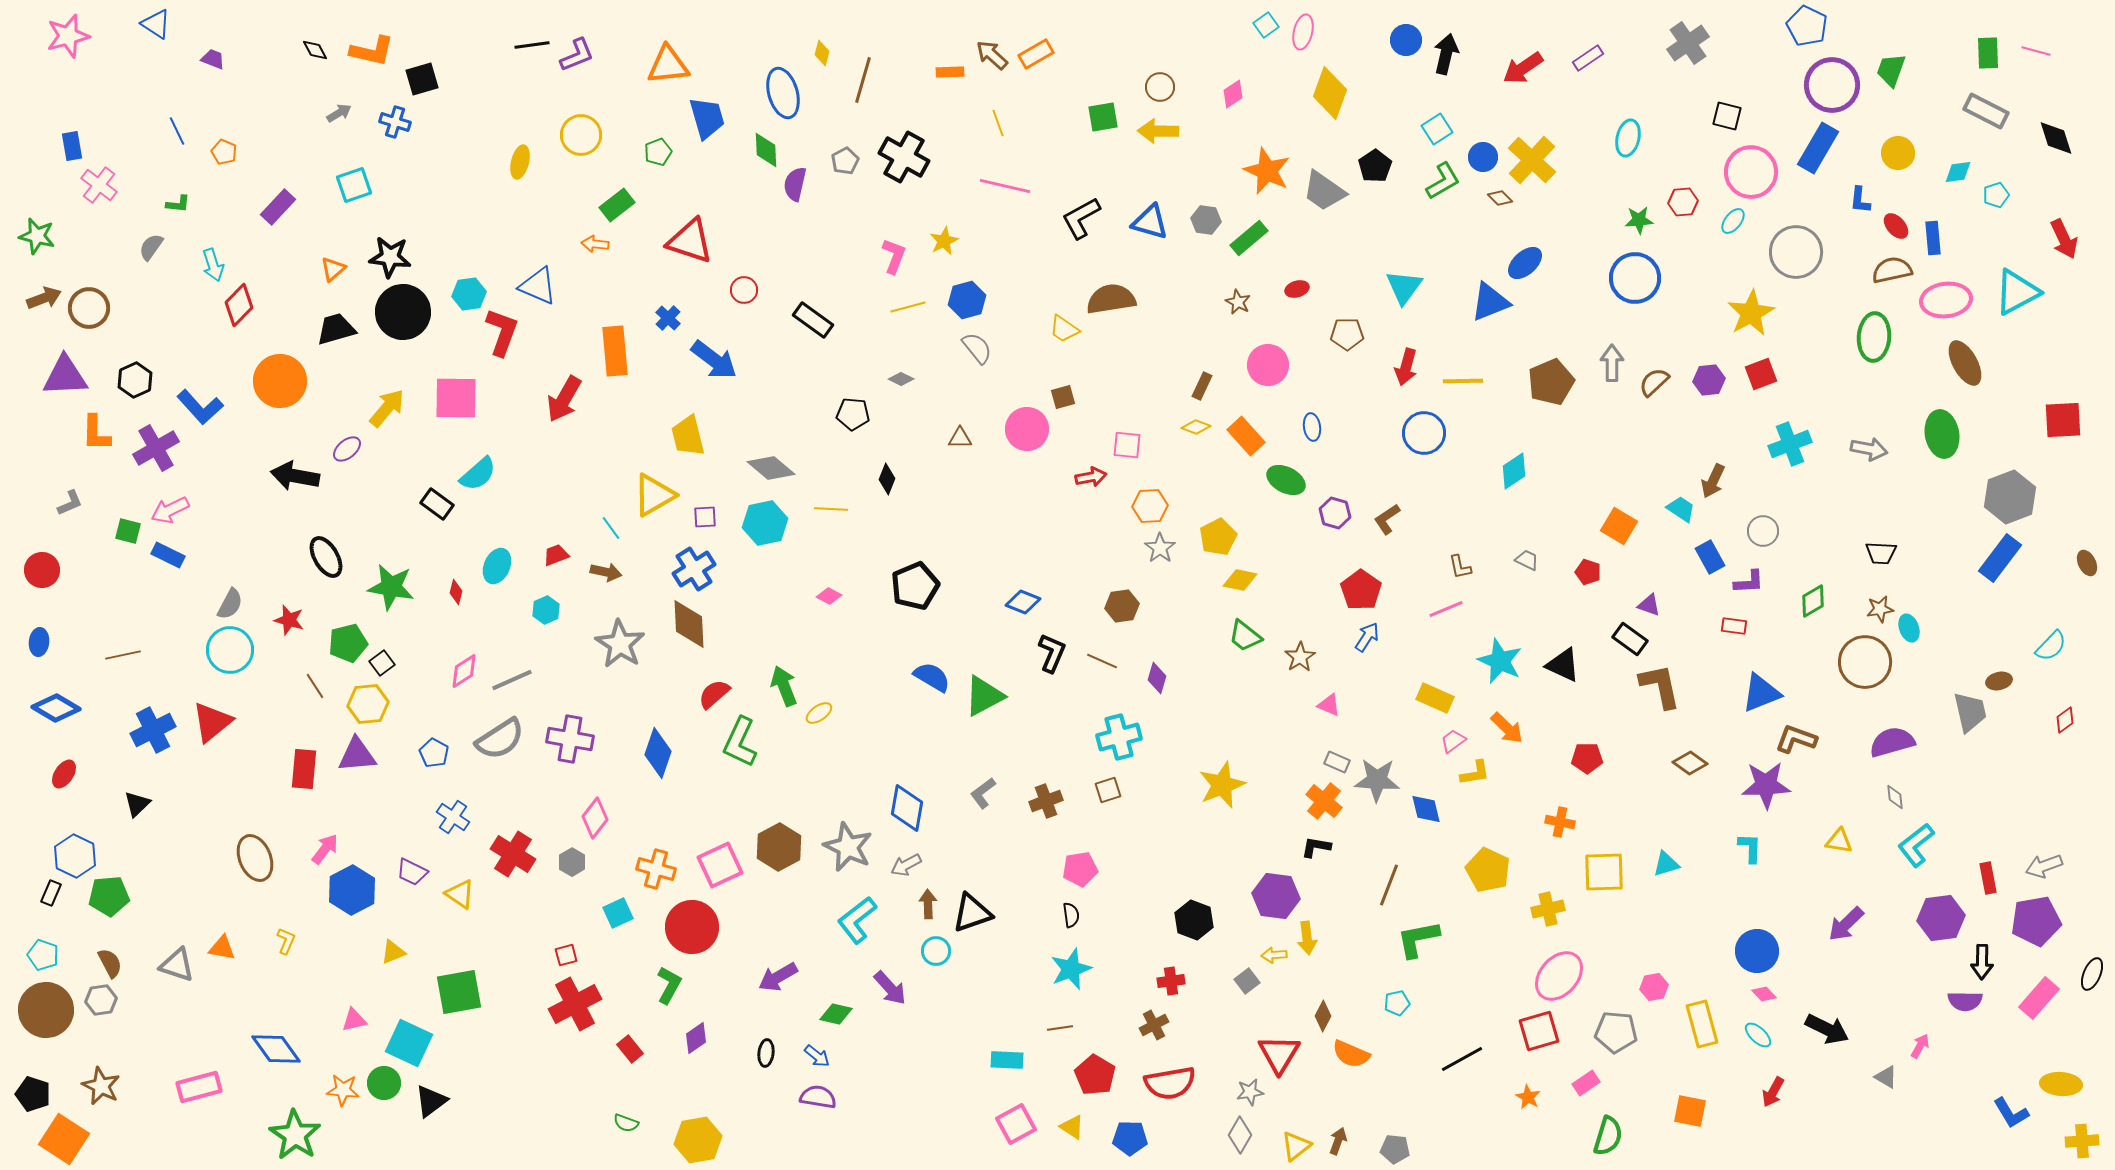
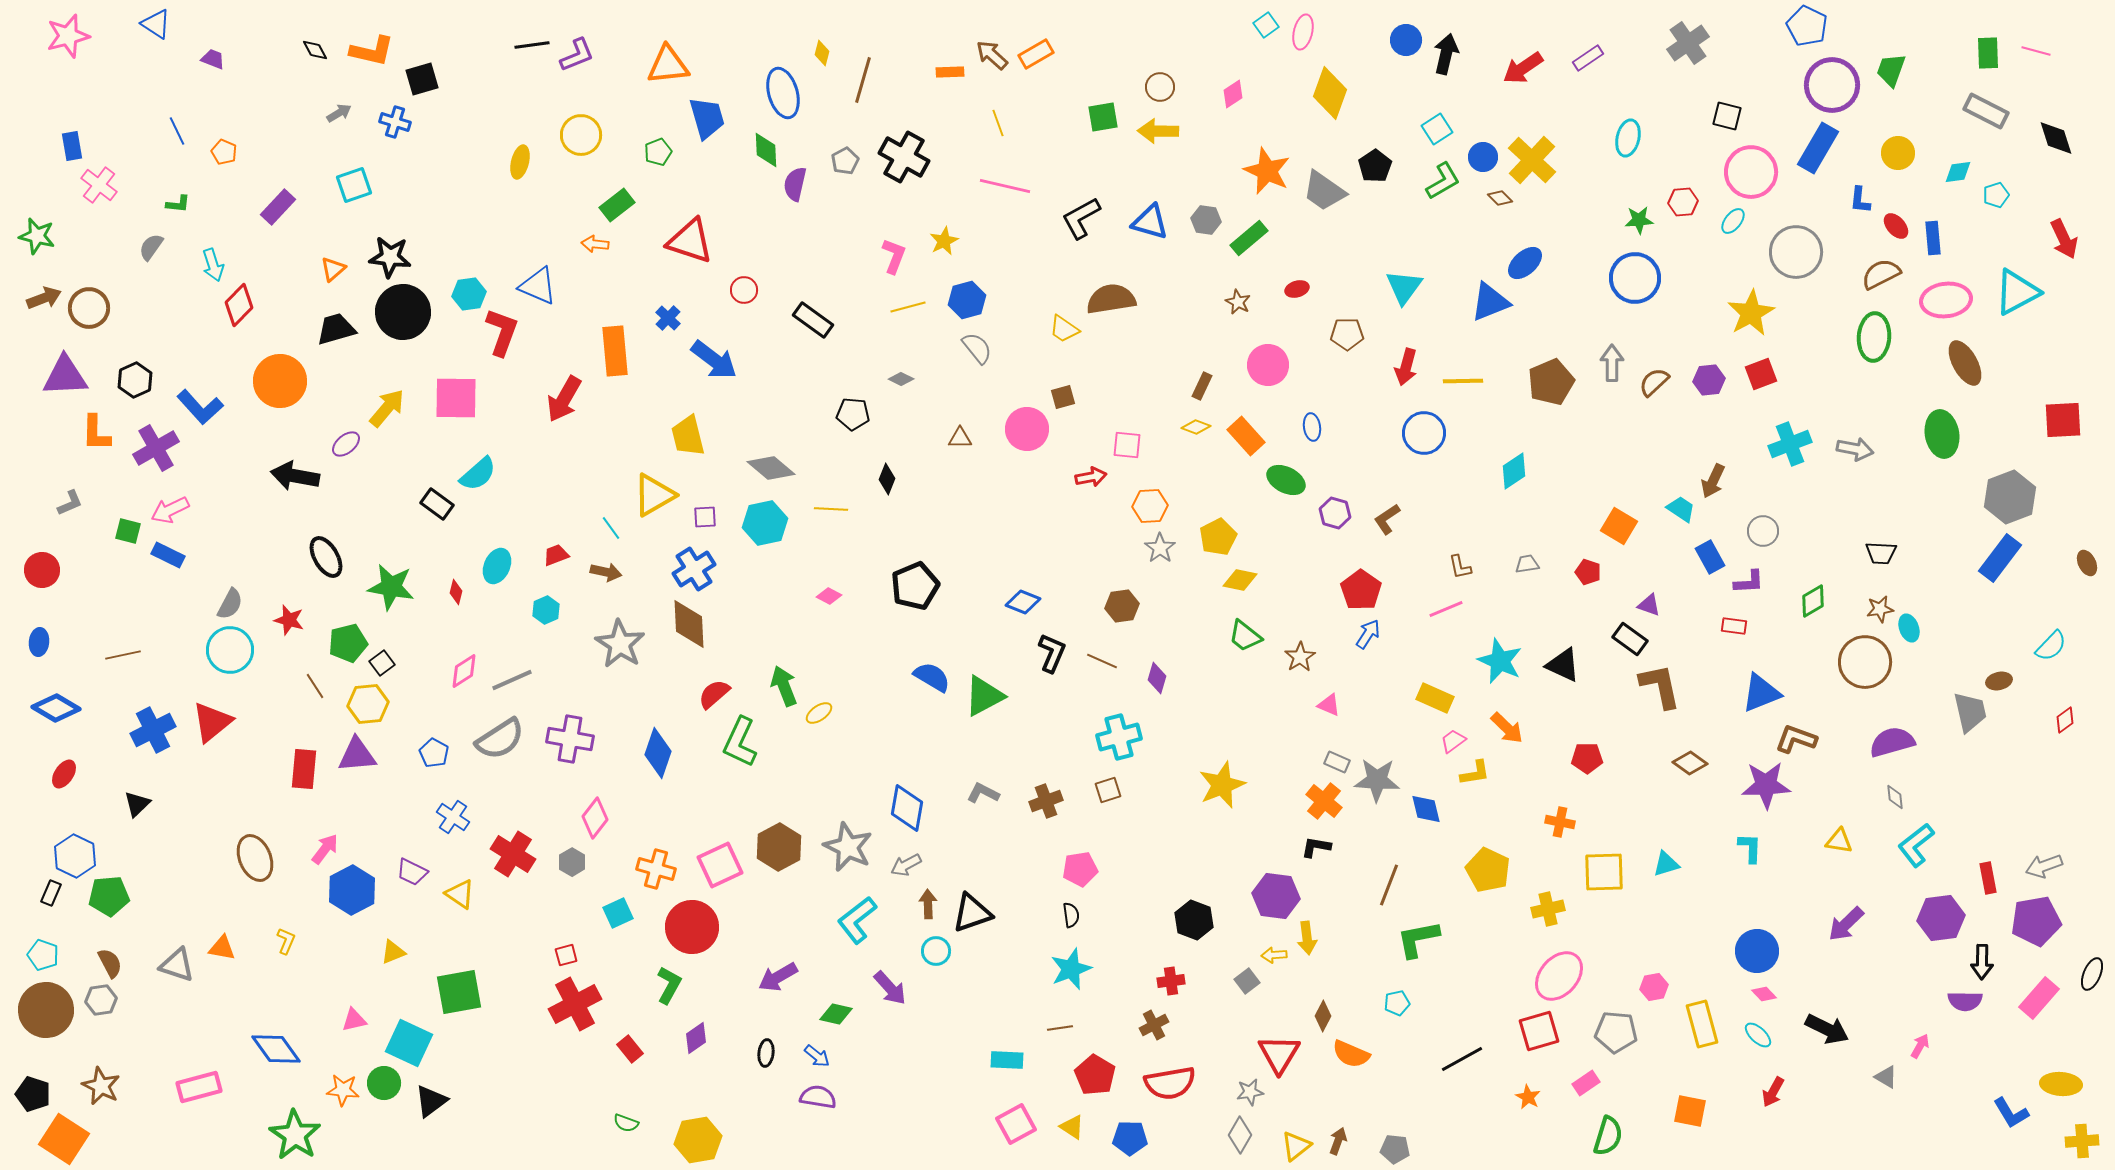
brown semicircle at (1892, 270): moved 11 px left, 4 px down; rotated 15 degrees counterclockwise
purple ellipse at (347, 449): moved 1 px left, 5 px up
gray arrow at (1869, 449): moved 14 px left
gray trapezoid at (1527, 560): moved 4 px down; rotated 35 degrees counterclockwise
blue arrow at (1367, 637): moved 1 px right, 3 px up
gray L-shape at (983, 793): rotated 64 degrees clockwise
